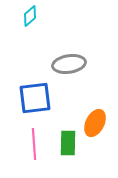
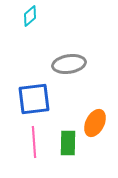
blue square: moved 1 px left, 1 px down
pink line: moved 2 px up
